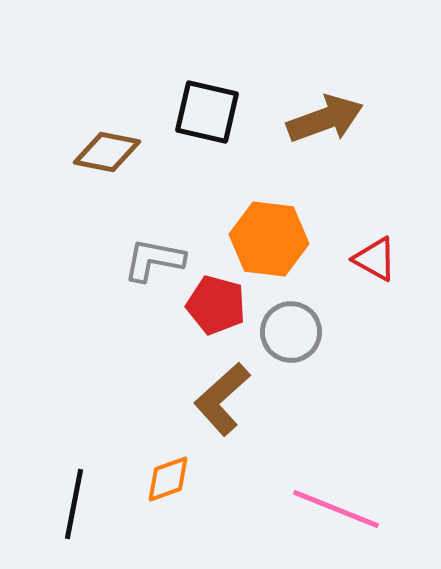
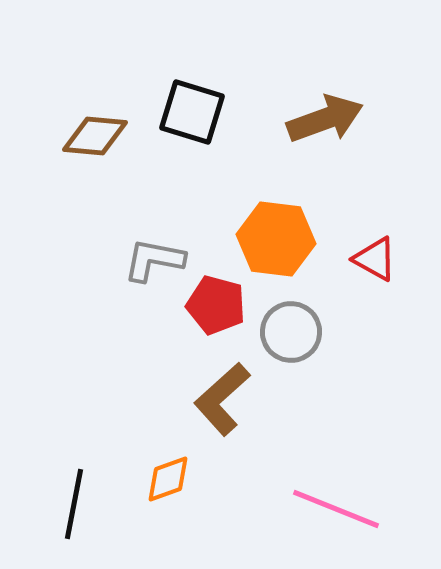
black square: moved 15 px left; rotated 4 degrees clockwise
brown diamond: moved 12 px left, 16 px up; rotated 6 degrees counterclockwise
orange hexagon: moved 7 px right
